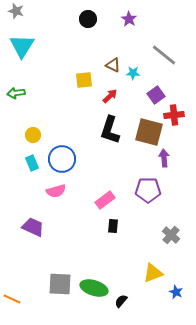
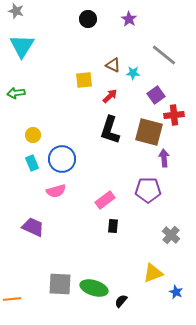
orange line: rotated 30 degrees counterclockwise
